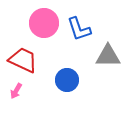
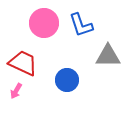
blue L-shape: moved 2 px right, 4 px up
red trapezoid: moved 3 px down
